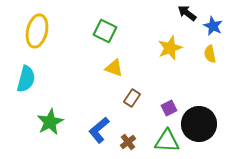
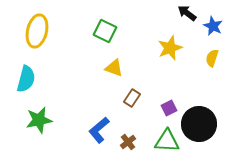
yellow semicircle: moved 2 px right, 4 px down; rotated 30 degrees clockwise
green star: moved 11 px left, 2 px up; rotated 16 degrees clockwise
